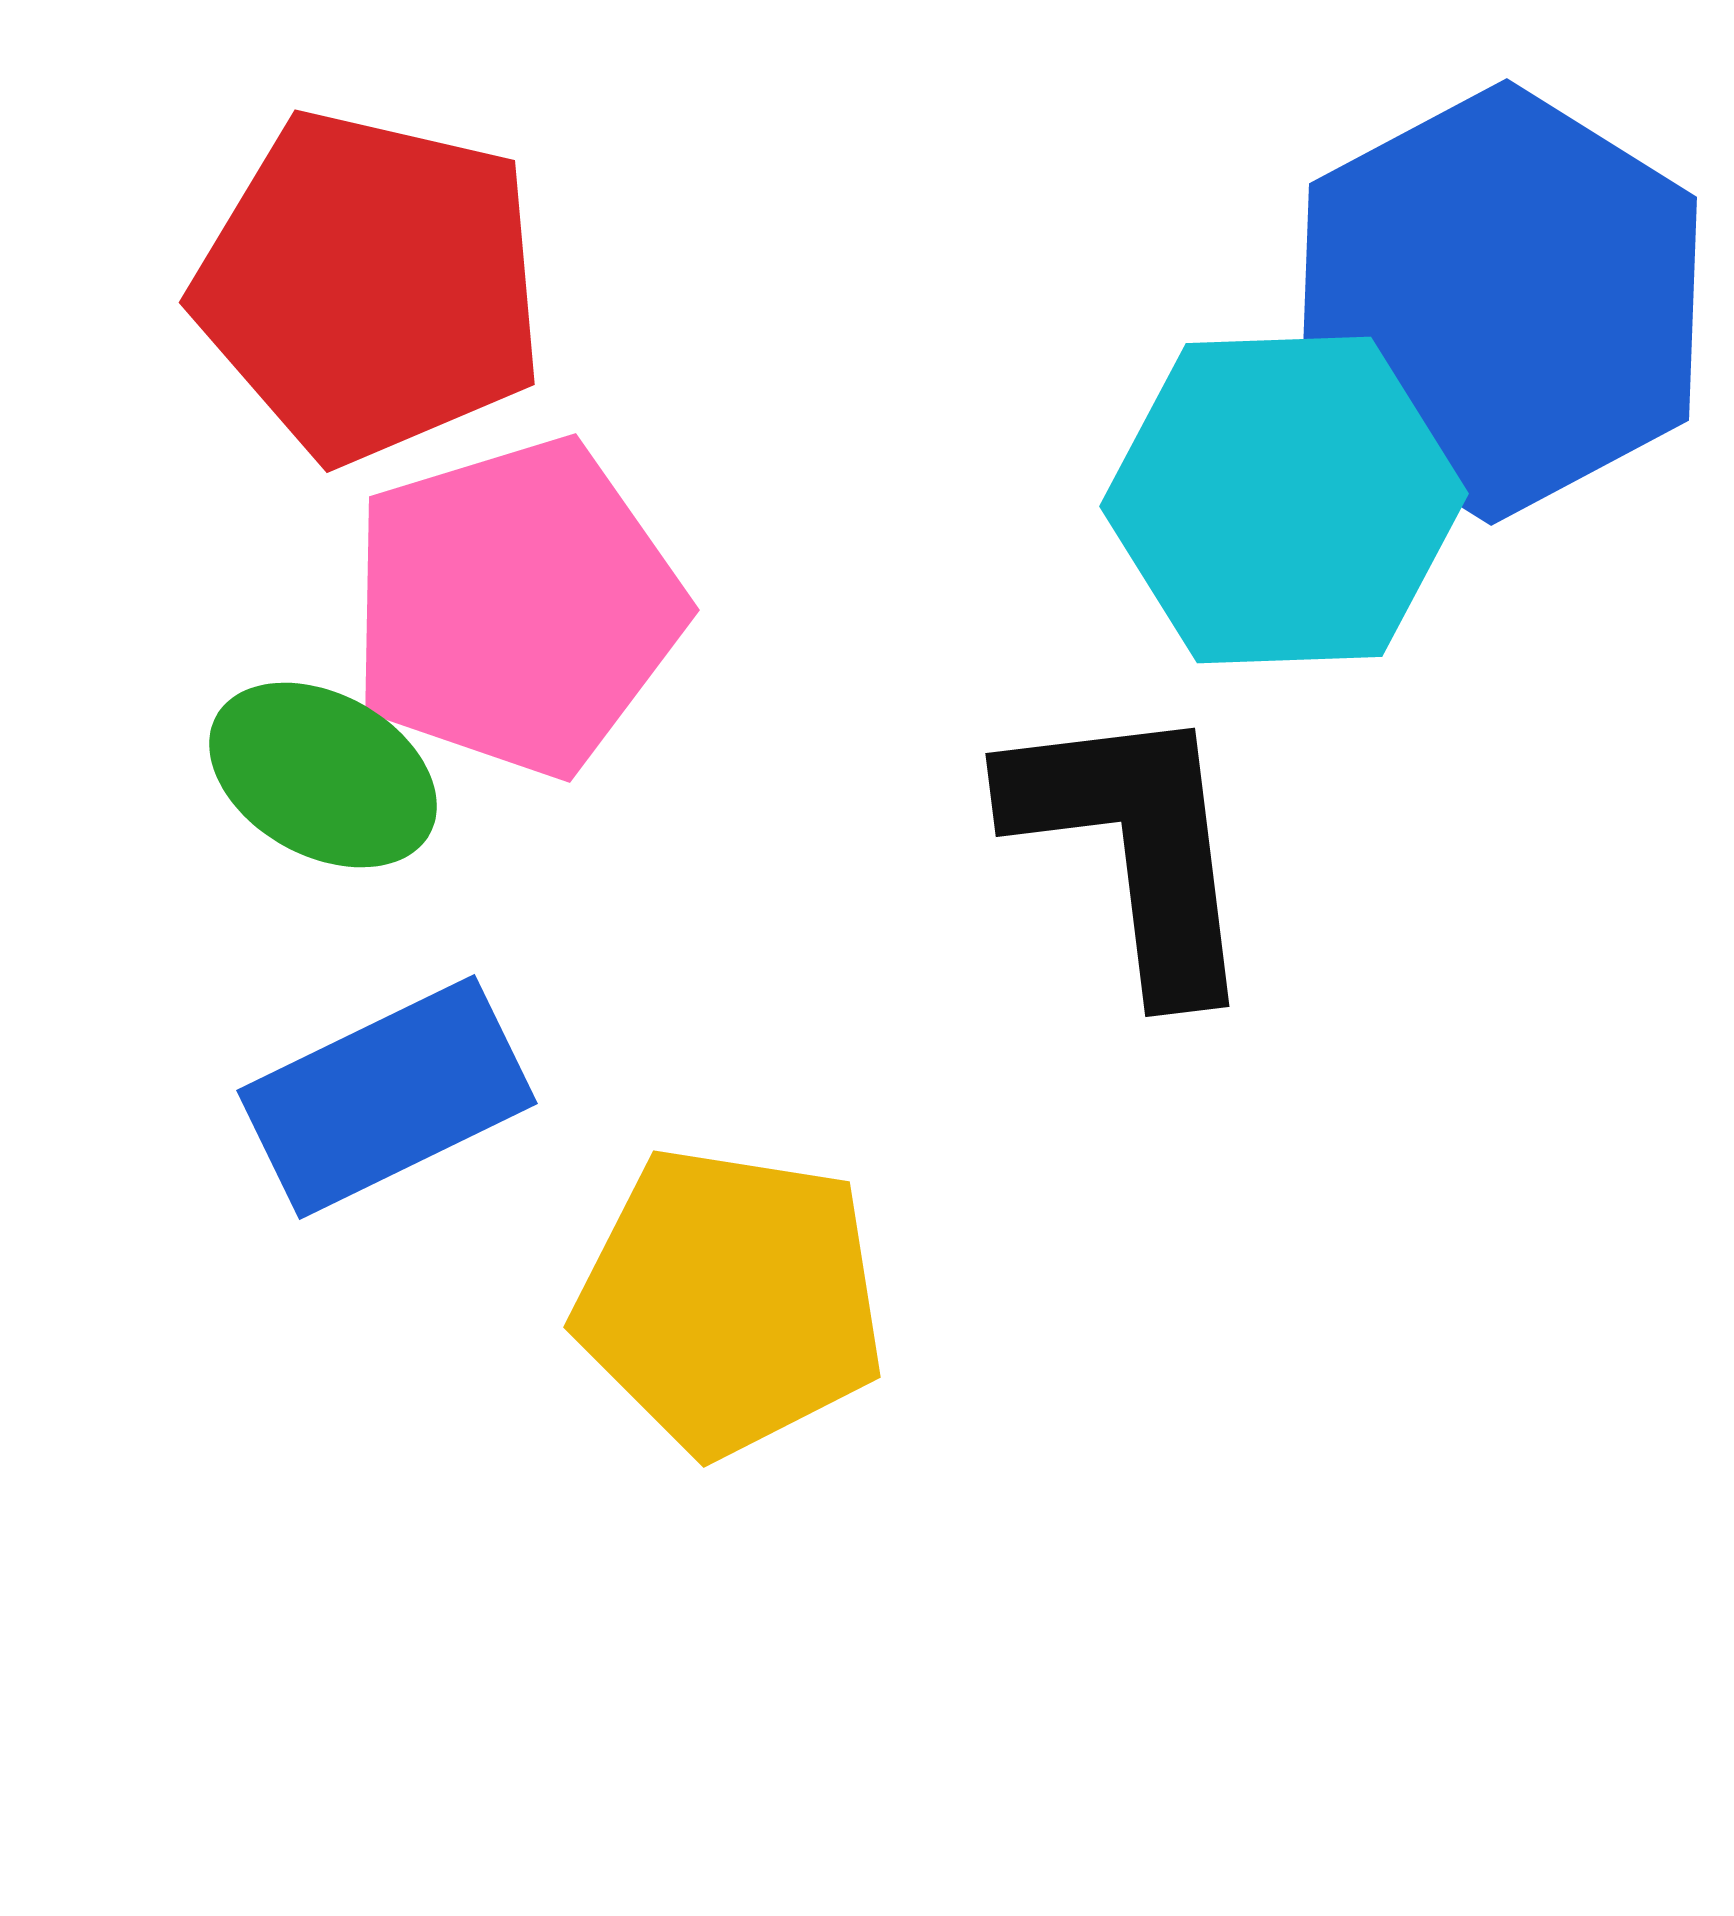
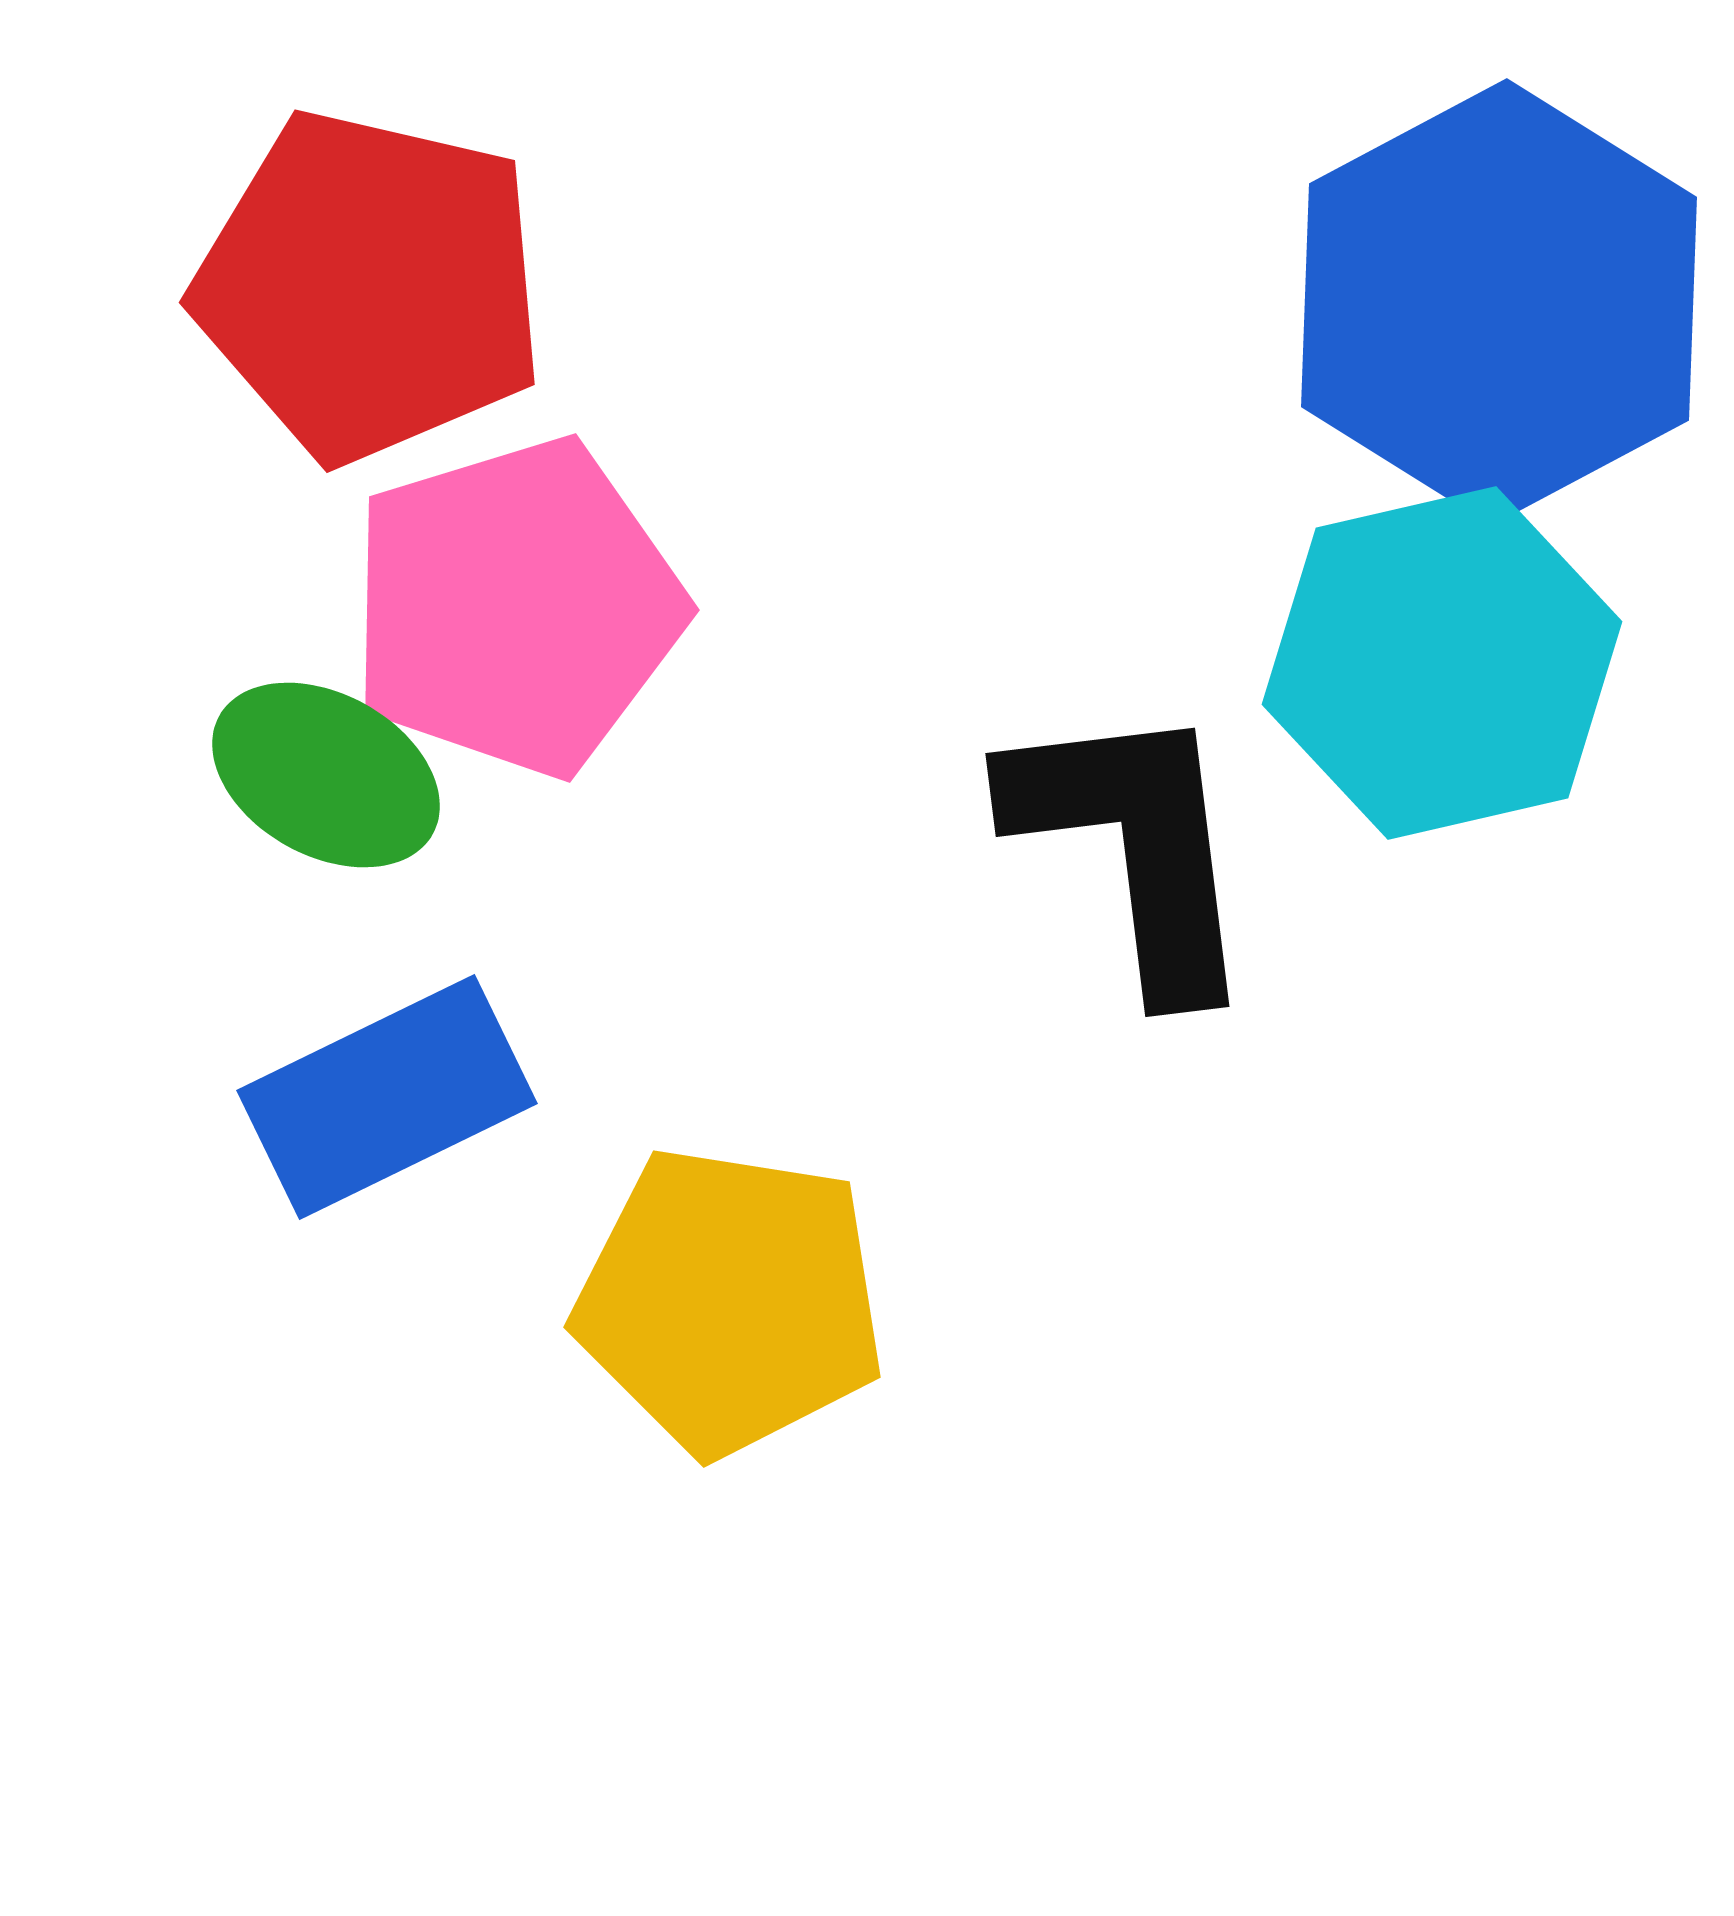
cyan hexagon: moved 158 px right, 163 px down; rotated 11 degrees counterclockwise
green ellipse: moved 3 px right
